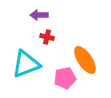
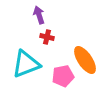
purple arrow: rotated 72 degrees clockwise
pink pentagon: moved 2 px left, 2 px up
